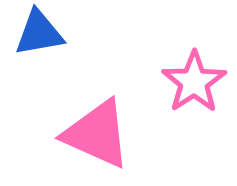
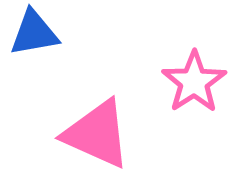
blue triangle: moved 5 px left
